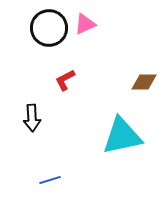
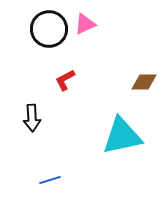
black circle: moved 1 px down
